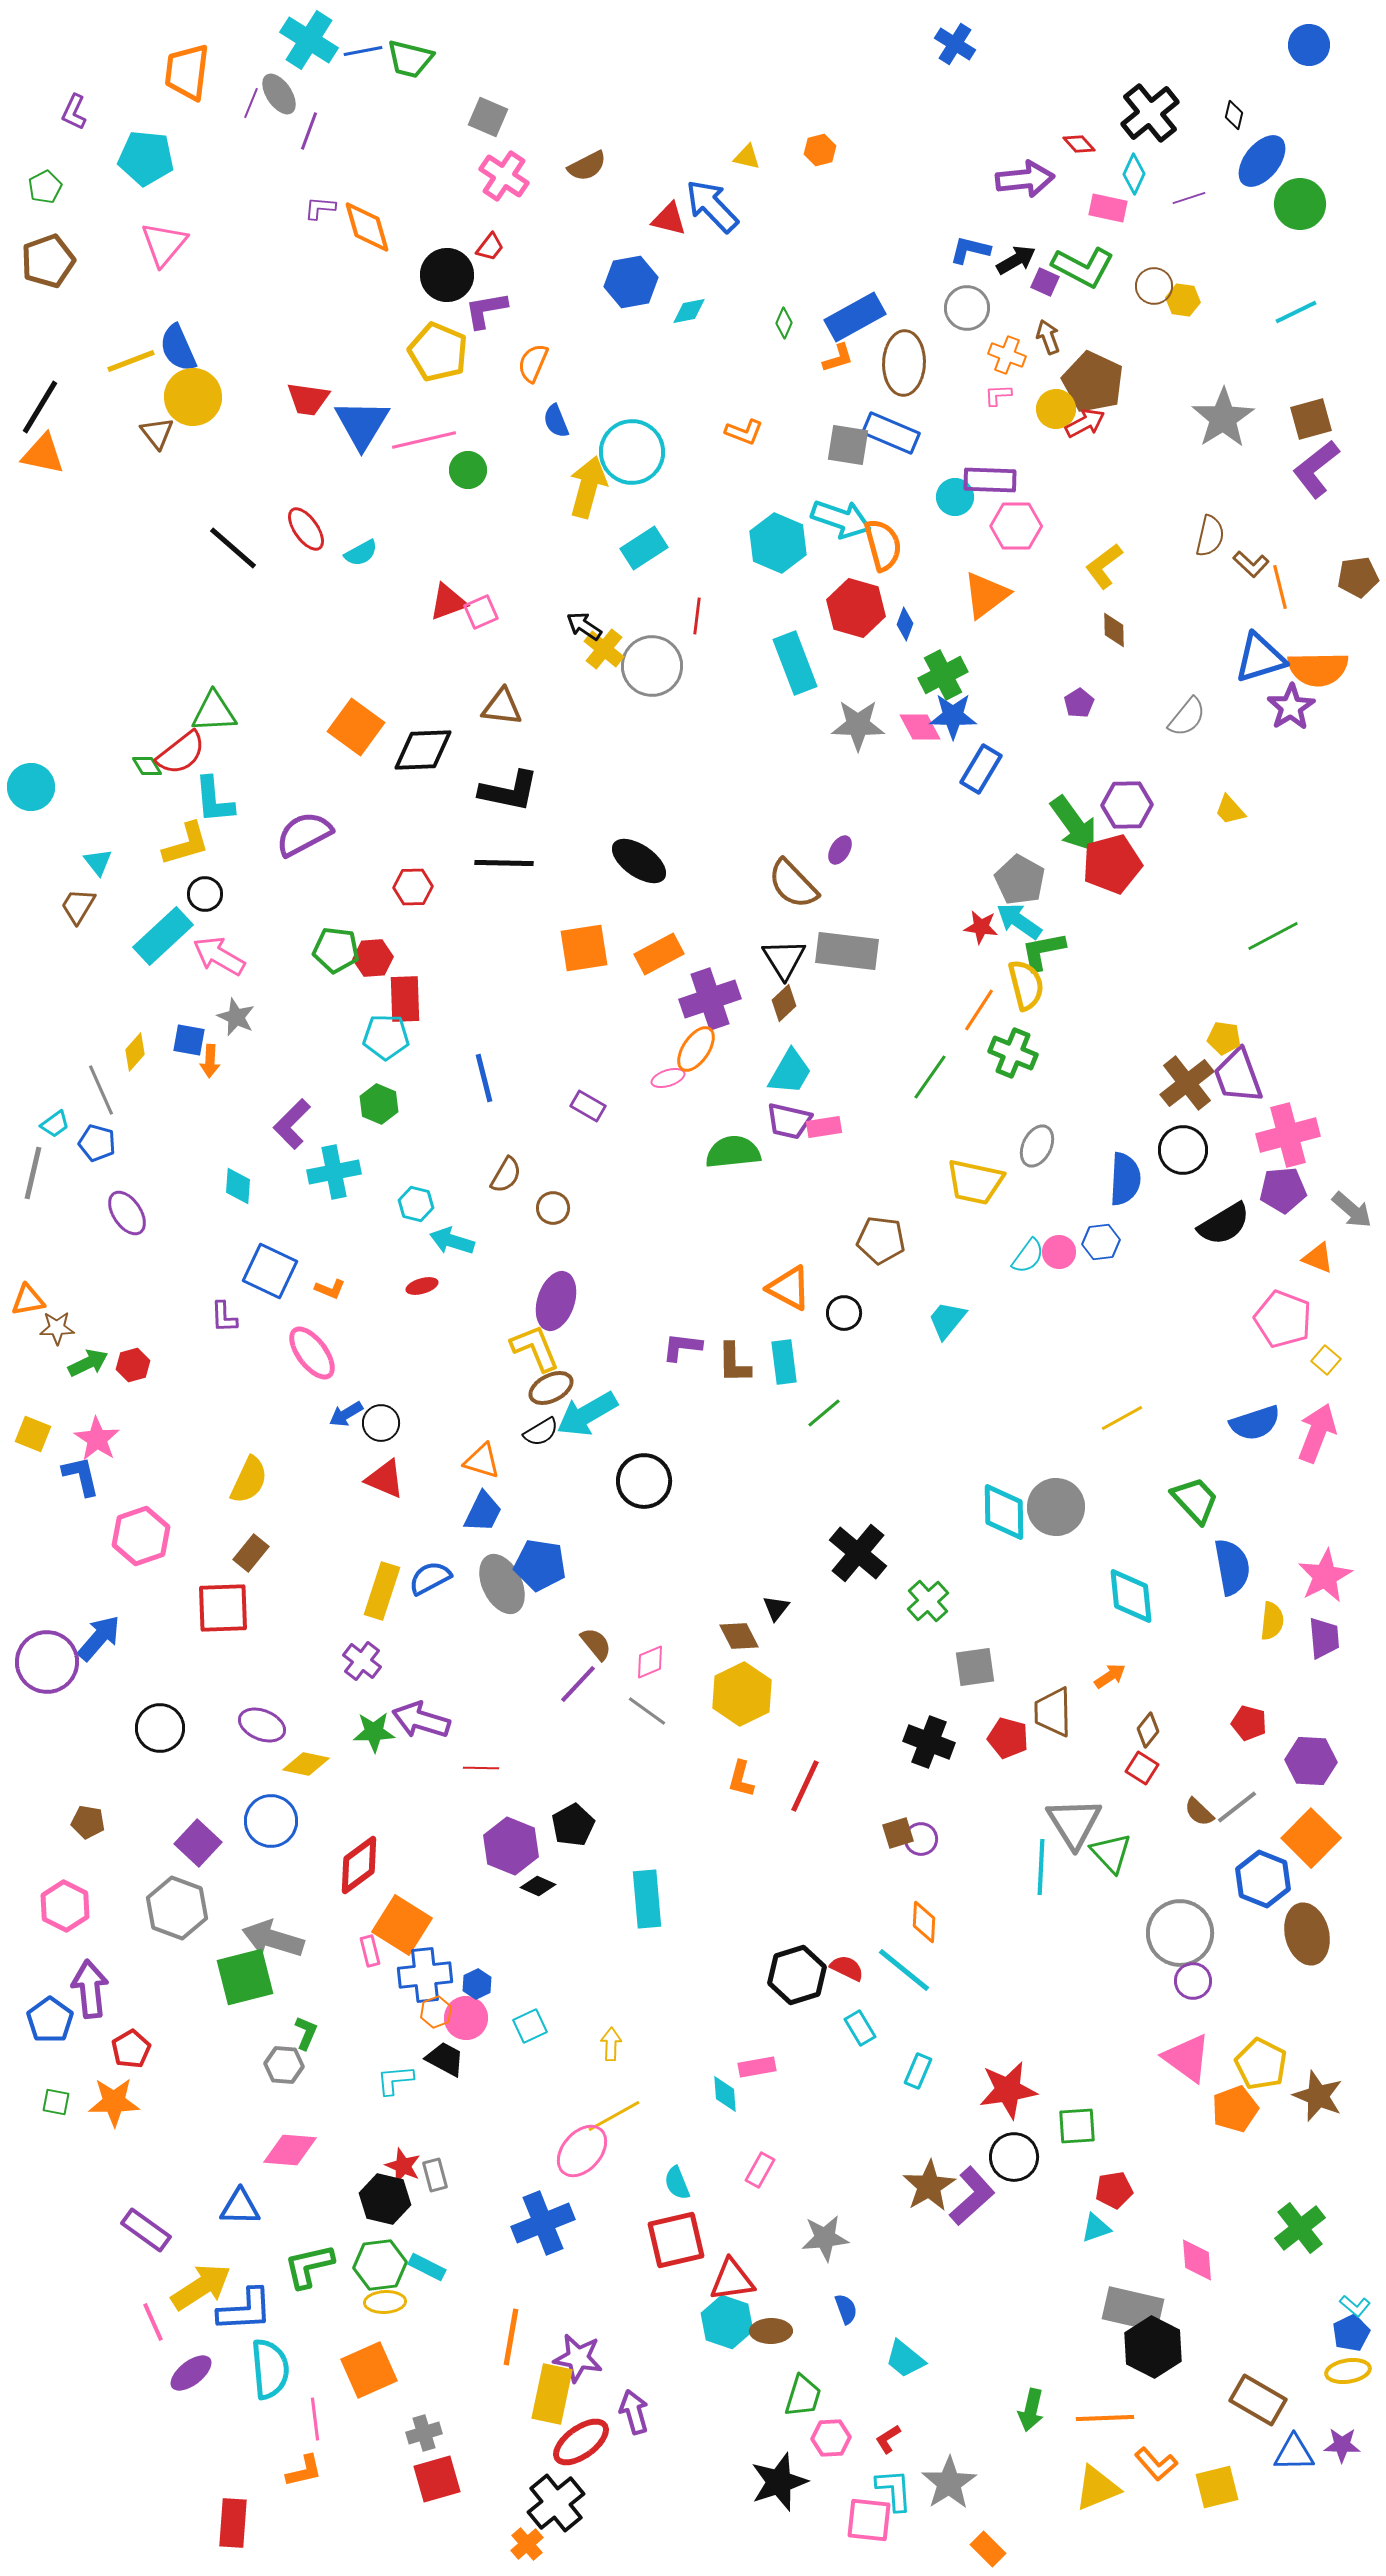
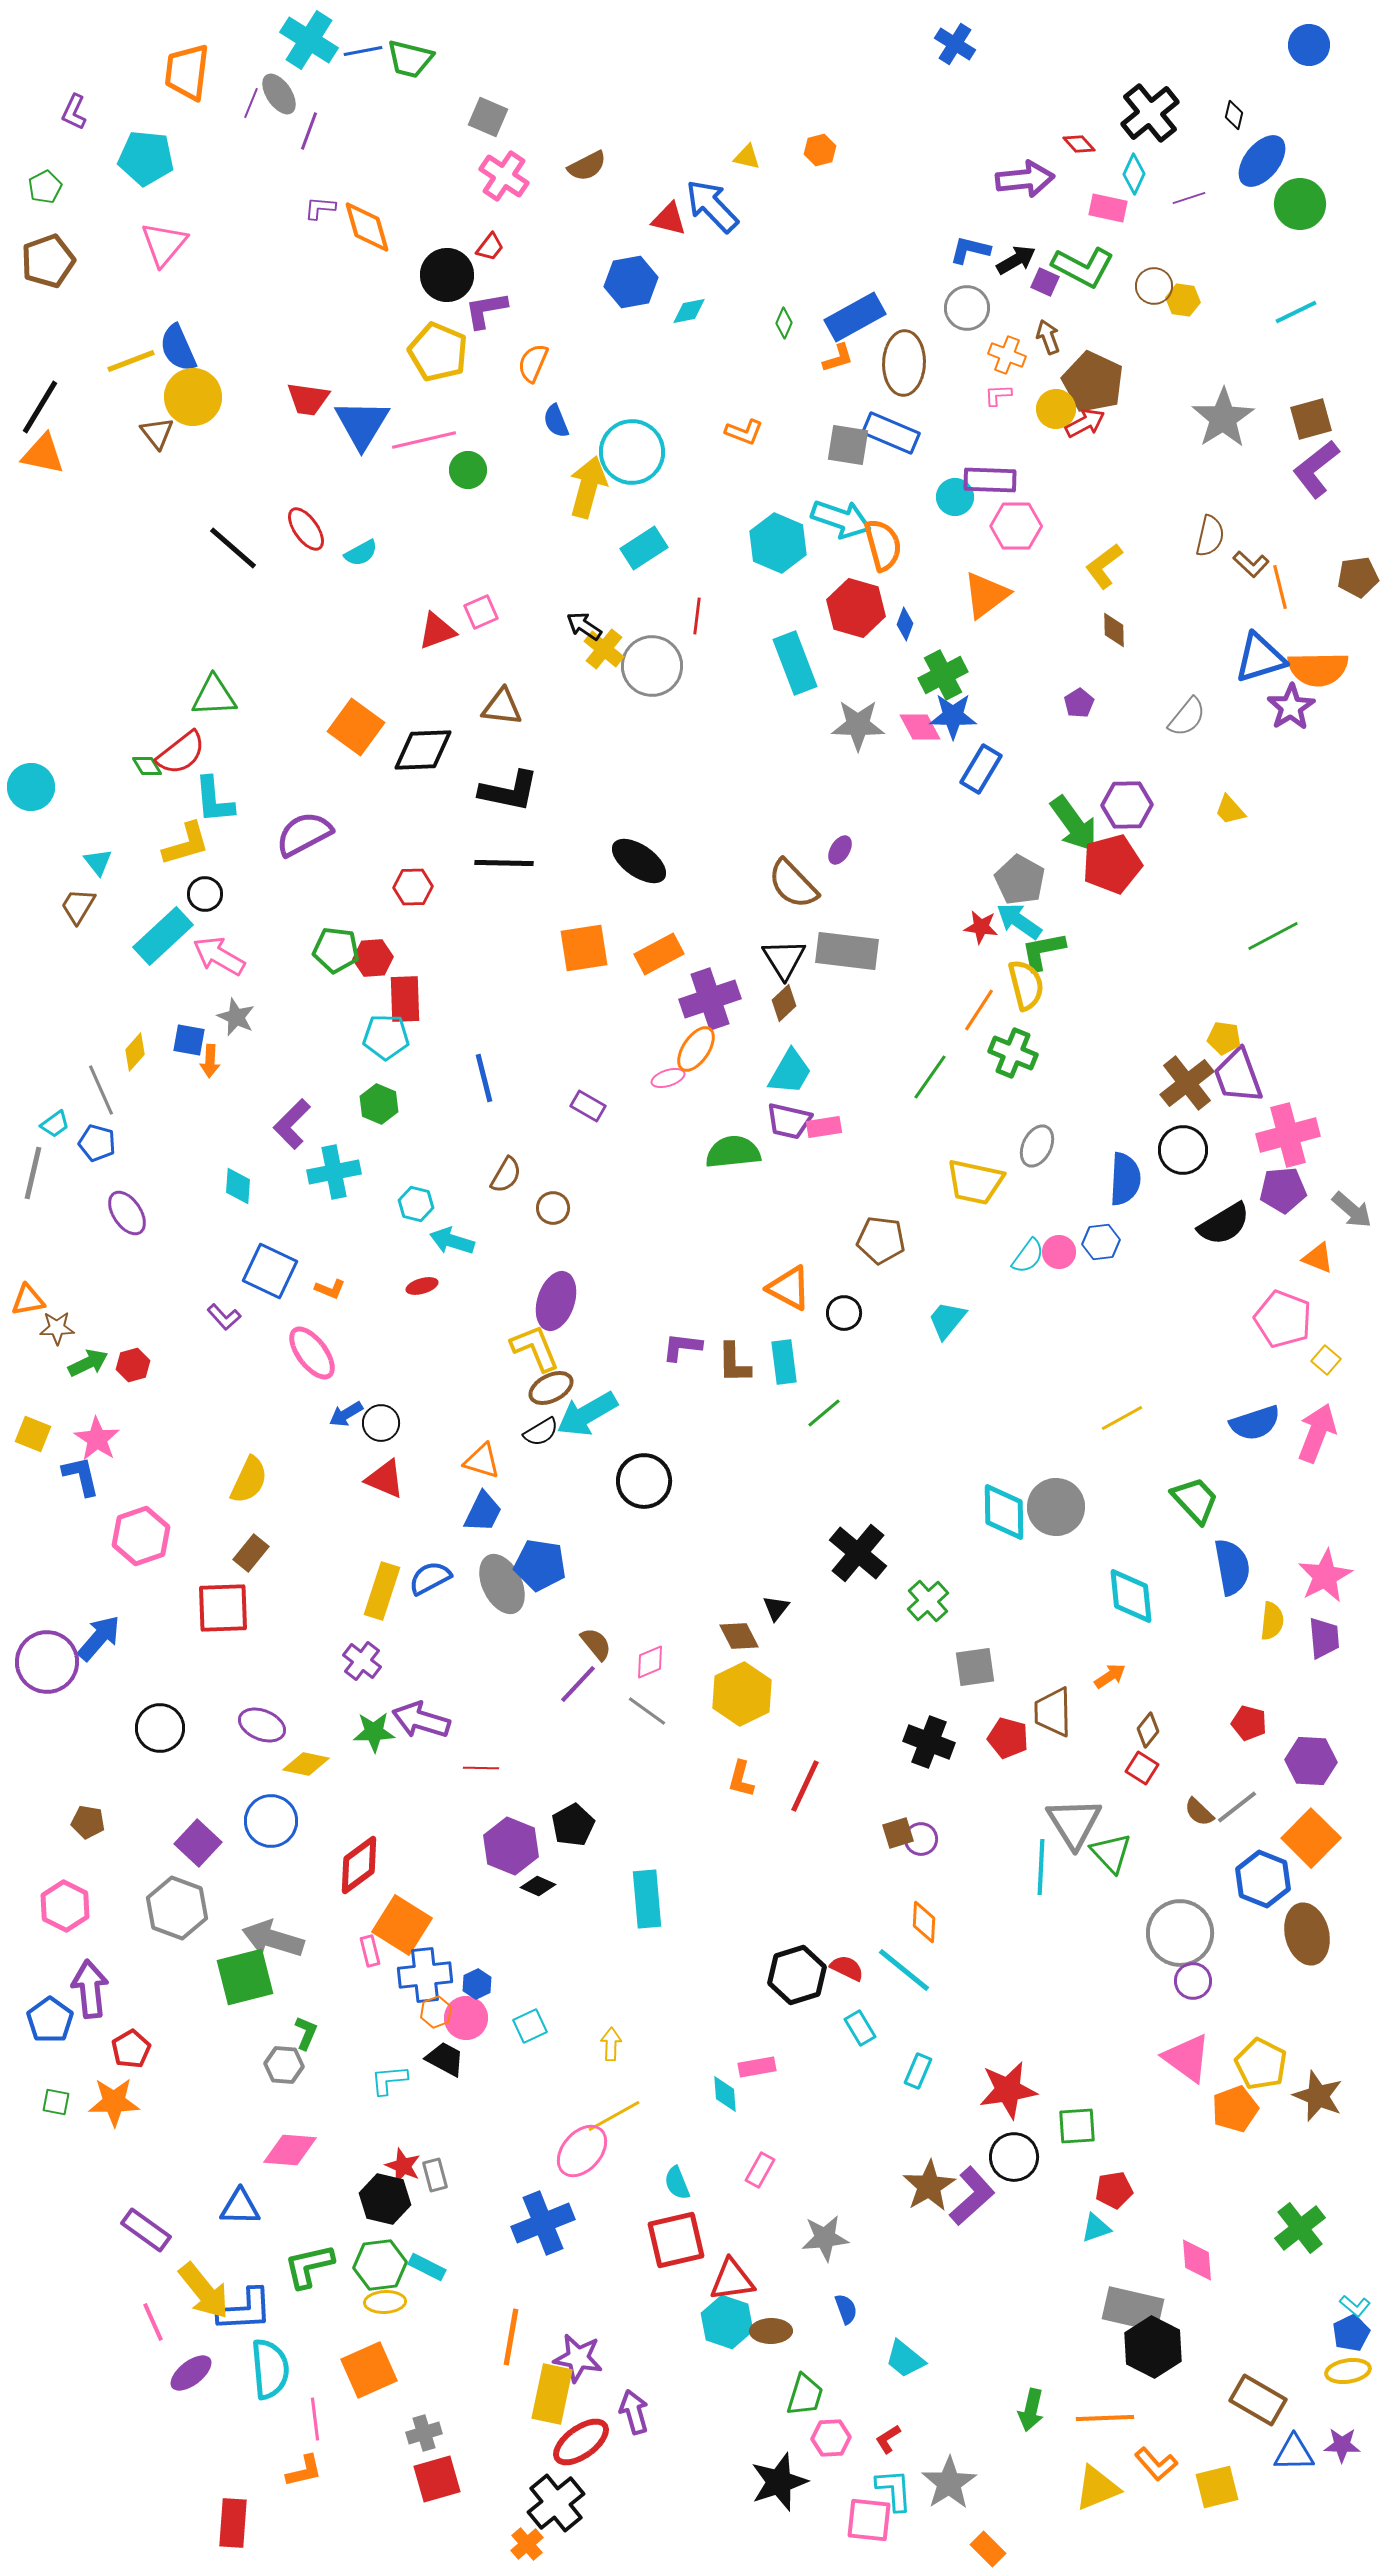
red triangle at (448, 602): moved 11 px left, 29 px down
green triangle at (214, 712): moved 16 px up
purple L-shape at (224, 1317): rotated 40 degrees counterclockwise
cyan L-shape at (395, 2080): moved 6 px left
yellow arrow at (201, 2287): moved 3 px right, 4 px down; rotated 84 degrees clockwise
green trapezoid at (803, 2396): moved 2 px right, 1 px up
